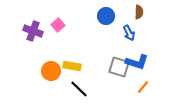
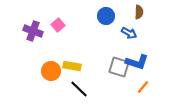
blue arrow: rotated 35 degrees counterclockwise
